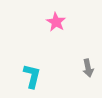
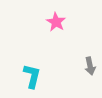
gray arrow: moved 2 px right, 2 px up
